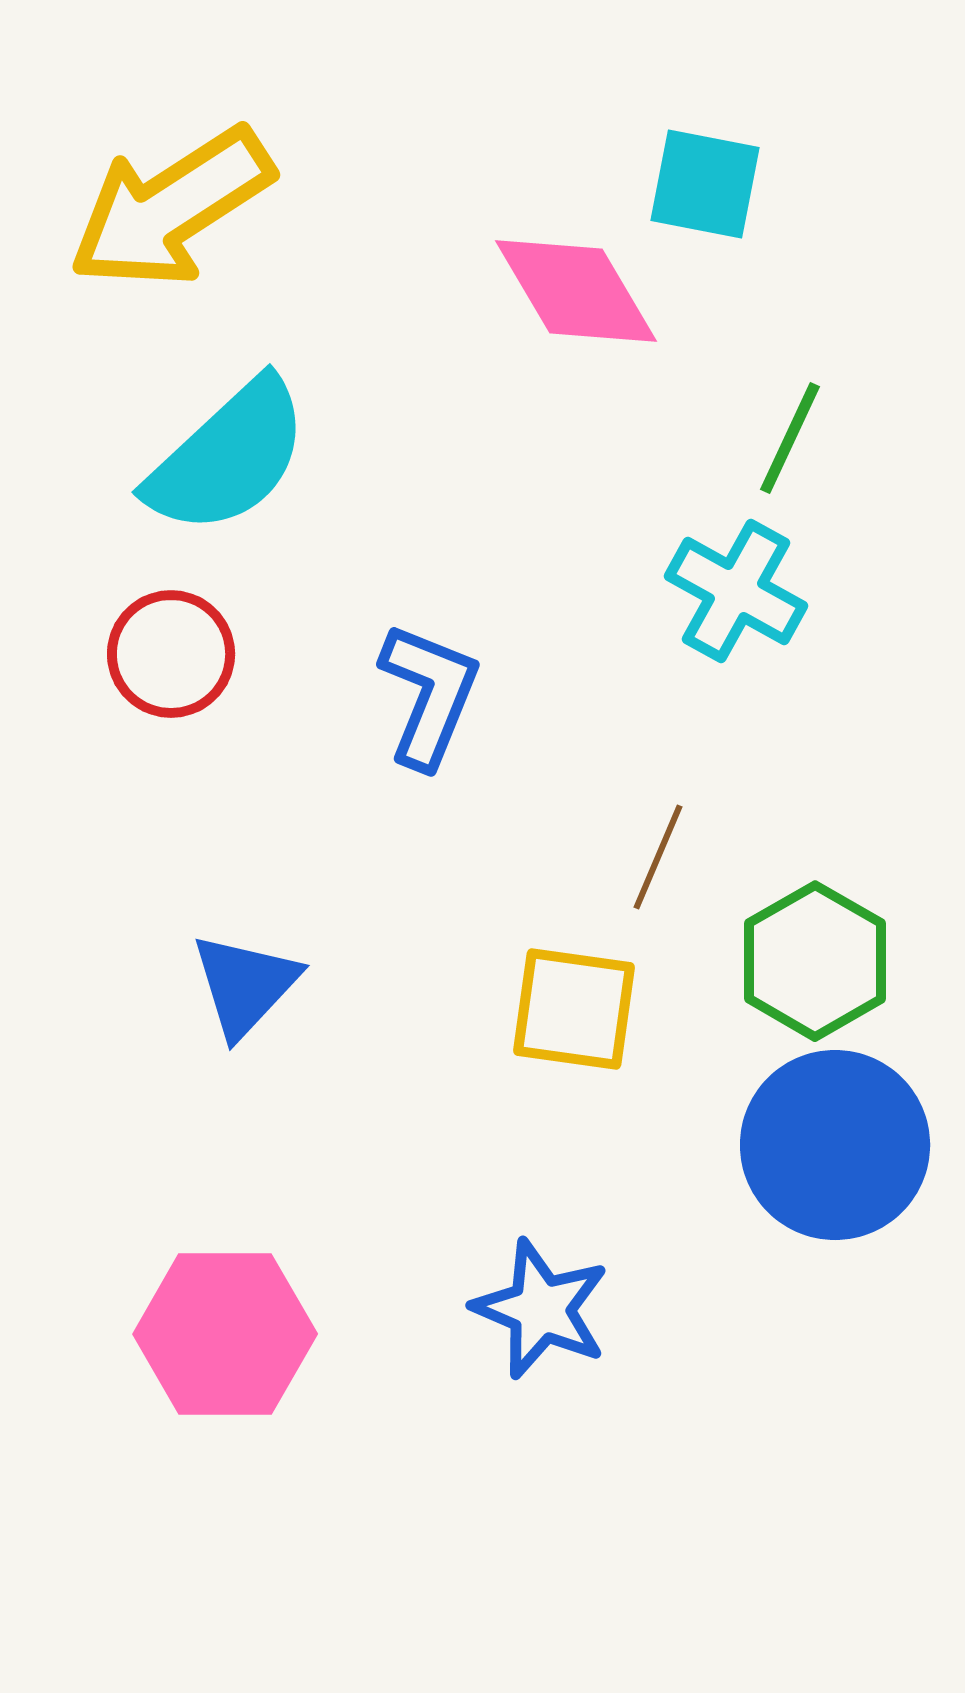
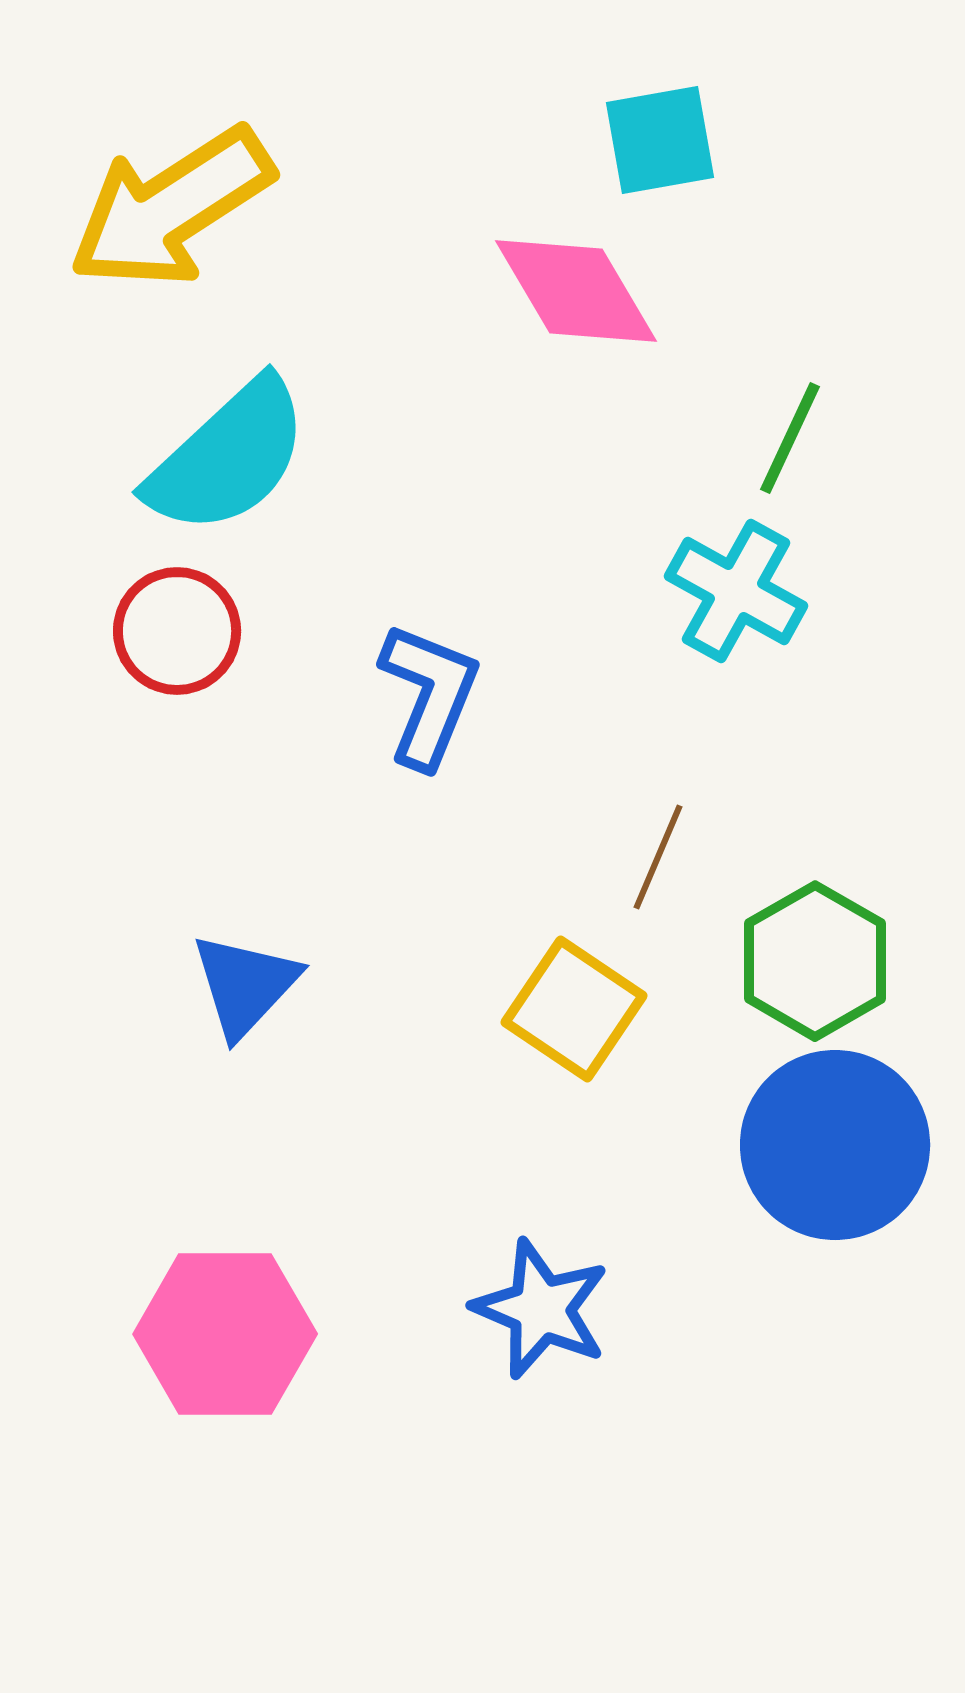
cyan square: moved 45 px left, 44 px up; rotated 21 degrees counterclockwise
red circle: moved 6 px right, 23 px up
yellow square: rotated 26 degrees clockwise
